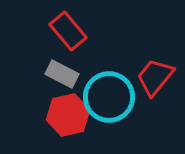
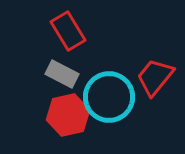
red rectangle: rotated 9 degrees clockwise
